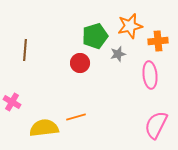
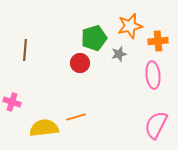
green pentagon: moved 1 px left, 2 px down
gray star: moved 1 px right
pink ellipse: moved 3 px right
pink cross: rotated 12 degrees counterclockwise
